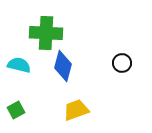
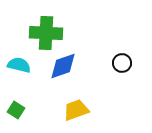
blue diamond: rotated 56 degrees clockwise
green square: rotated 30 degrees counterclockwise
